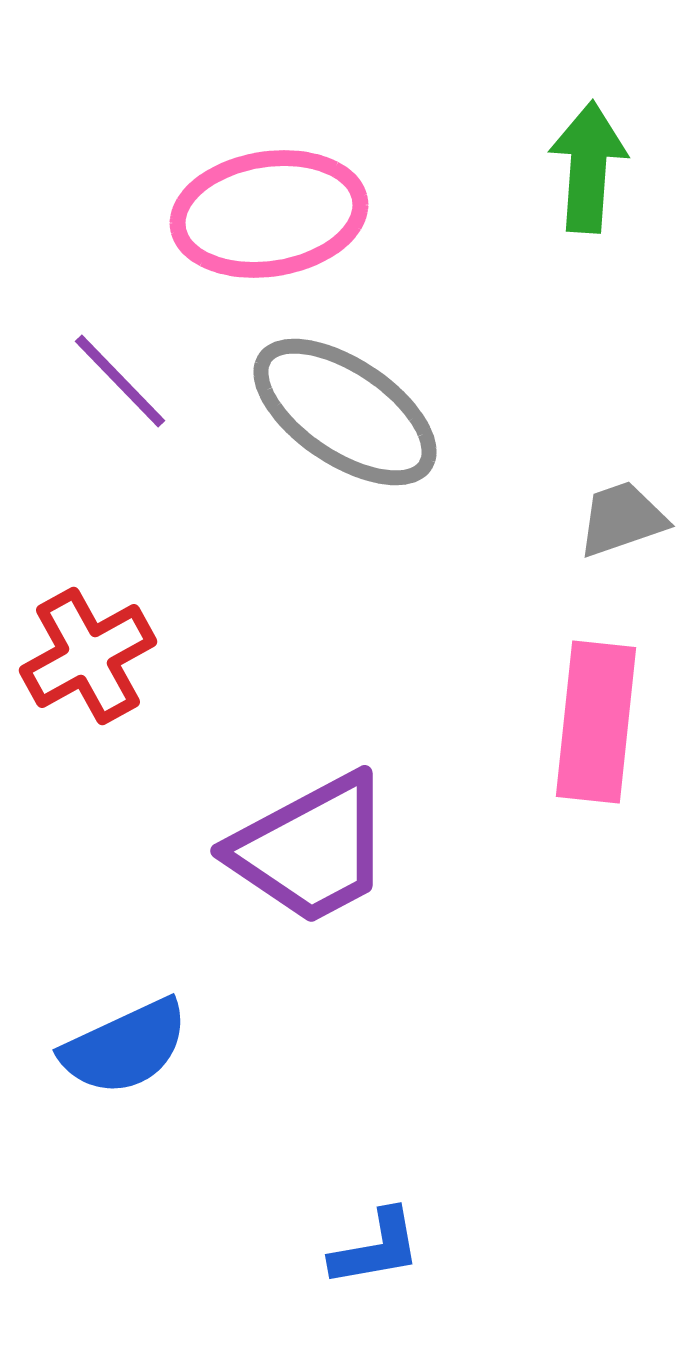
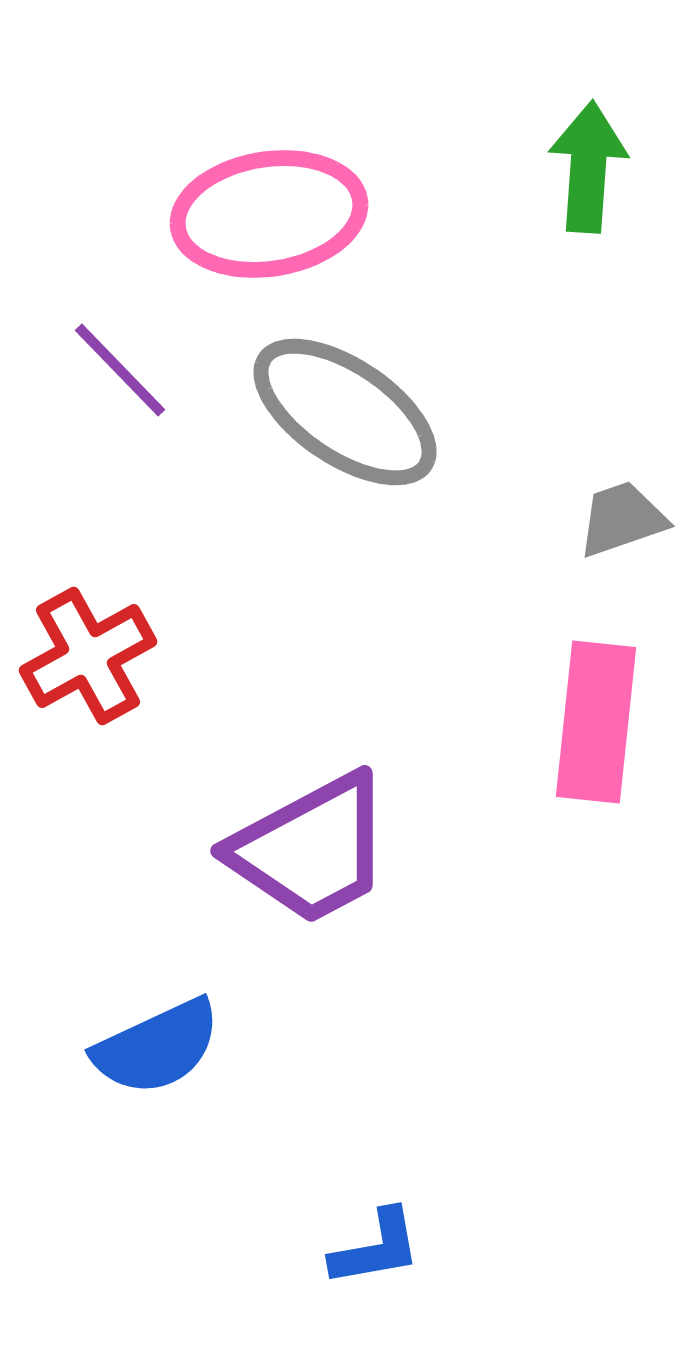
purple line: moved 11 px up
blue semicircle: moved 32 px right
